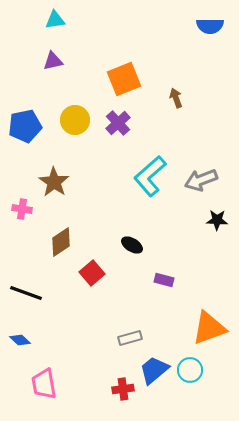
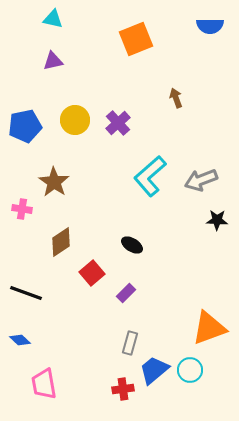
cyan triangle: moved 2 px left, 1 px up; rotated 20 degrees clockwise
orange square: moved 12 px right, 40 px up
purple rectangle: moved 38 px left, 13 px down; rotated 60 degrees counterclockwise
gray rectangle: moved 5 px down; rotated 60 degrees counterclockwise
